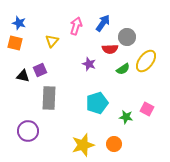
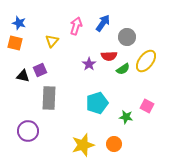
red semicircle: moved 1 px left, 7 px down
purple star: rotated 16 degrees clockwise
pink square: moved 3 px up
